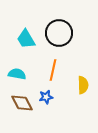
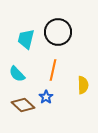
black circle: moved 1 px left, 1 px up
cyan trapezoid: rotated 45 degrees clockwise
cyan semicircle: rotated 144 degrees counterclockwise
blue star: rotated 24 degrees counterclockwise
brown diamond: moved 1 px right, 2 px down; rotated 20 degrees counterclockwise
